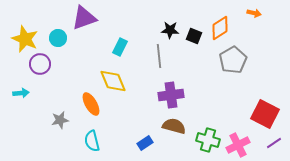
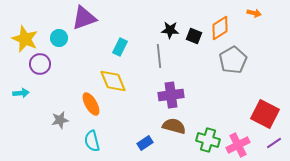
cyan circle: moved 1 px right
